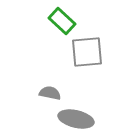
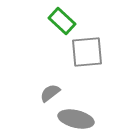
gray semicircle: rotated 50 degrees counterclockwise
